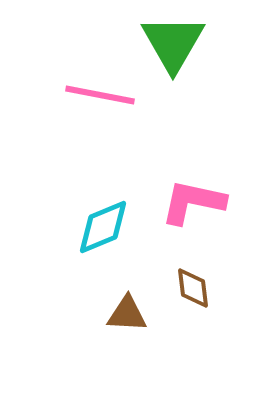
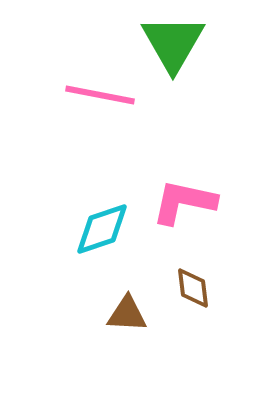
pink L-shape: moved 9 px left
cyan diamond: moved 1 px left, 2 px down; rotated 4 degrees clockwise
